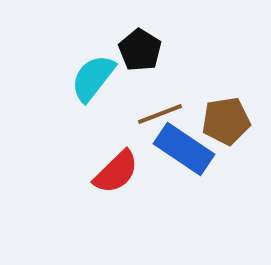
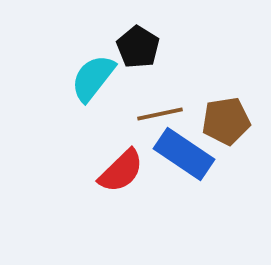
black pentagon: moved 2 px left, 3 px up
brown line: rotated 9 degrees clockwise
blue rectangle: moved 5 px down
red semicircle: moved 5 px right, 1 px up
